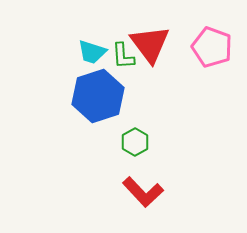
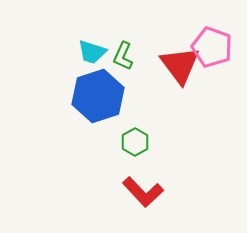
red triangle: moved 30 px right, 21 px down
green L-shape: rotated 28 degrees clockwise
